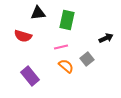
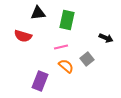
black arrow: rotated 48 degrees clockwise
purple rectangle: moved 10 px right, 5 px down; rotated 60 degrees clockwise
